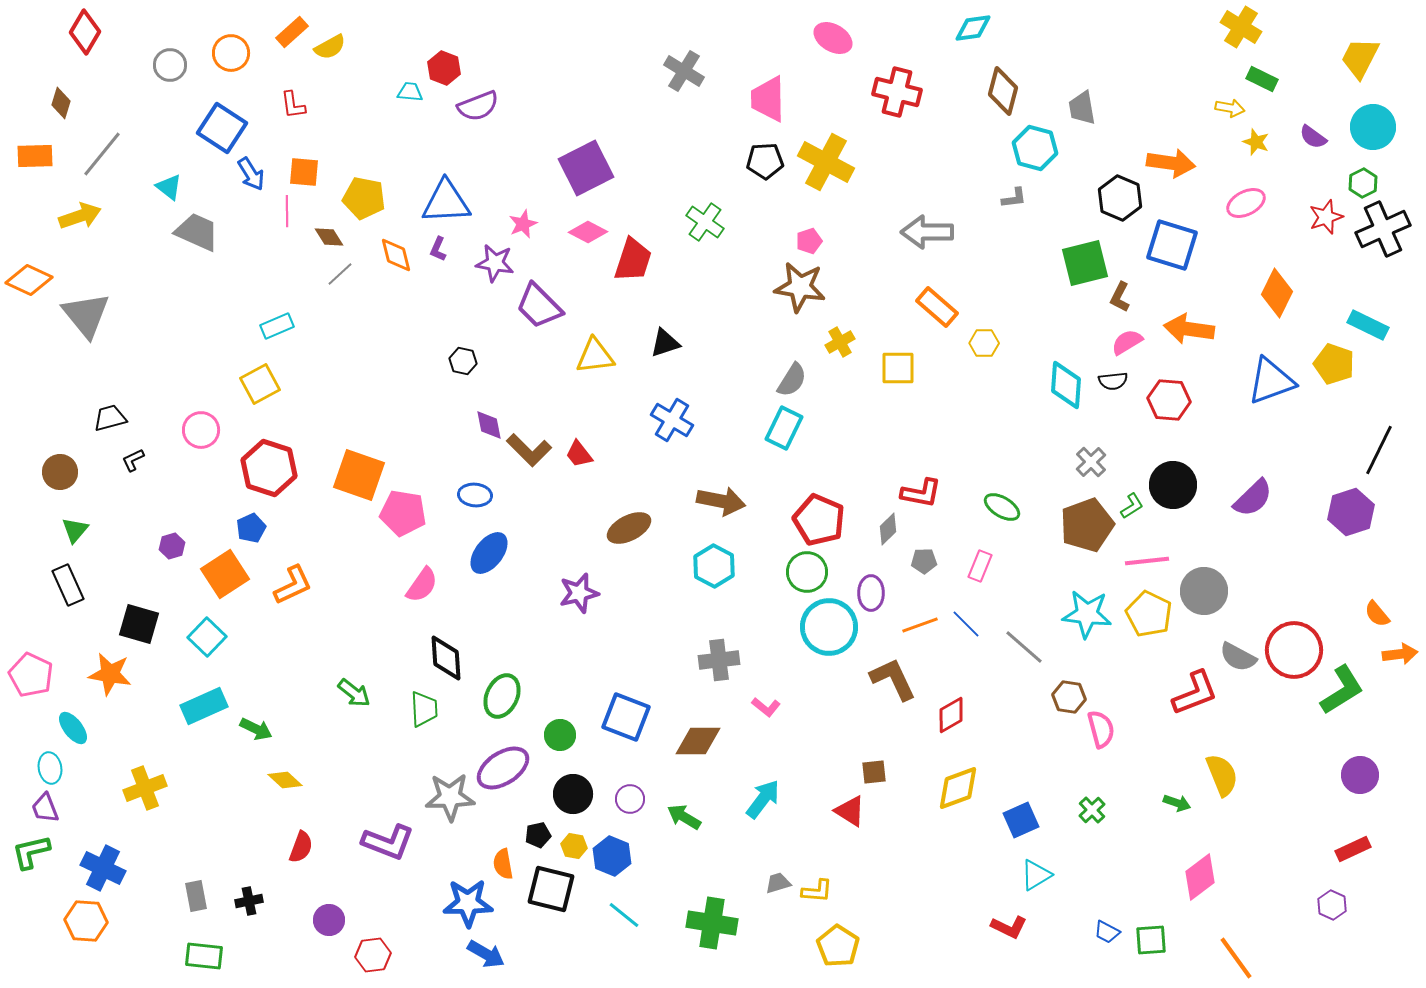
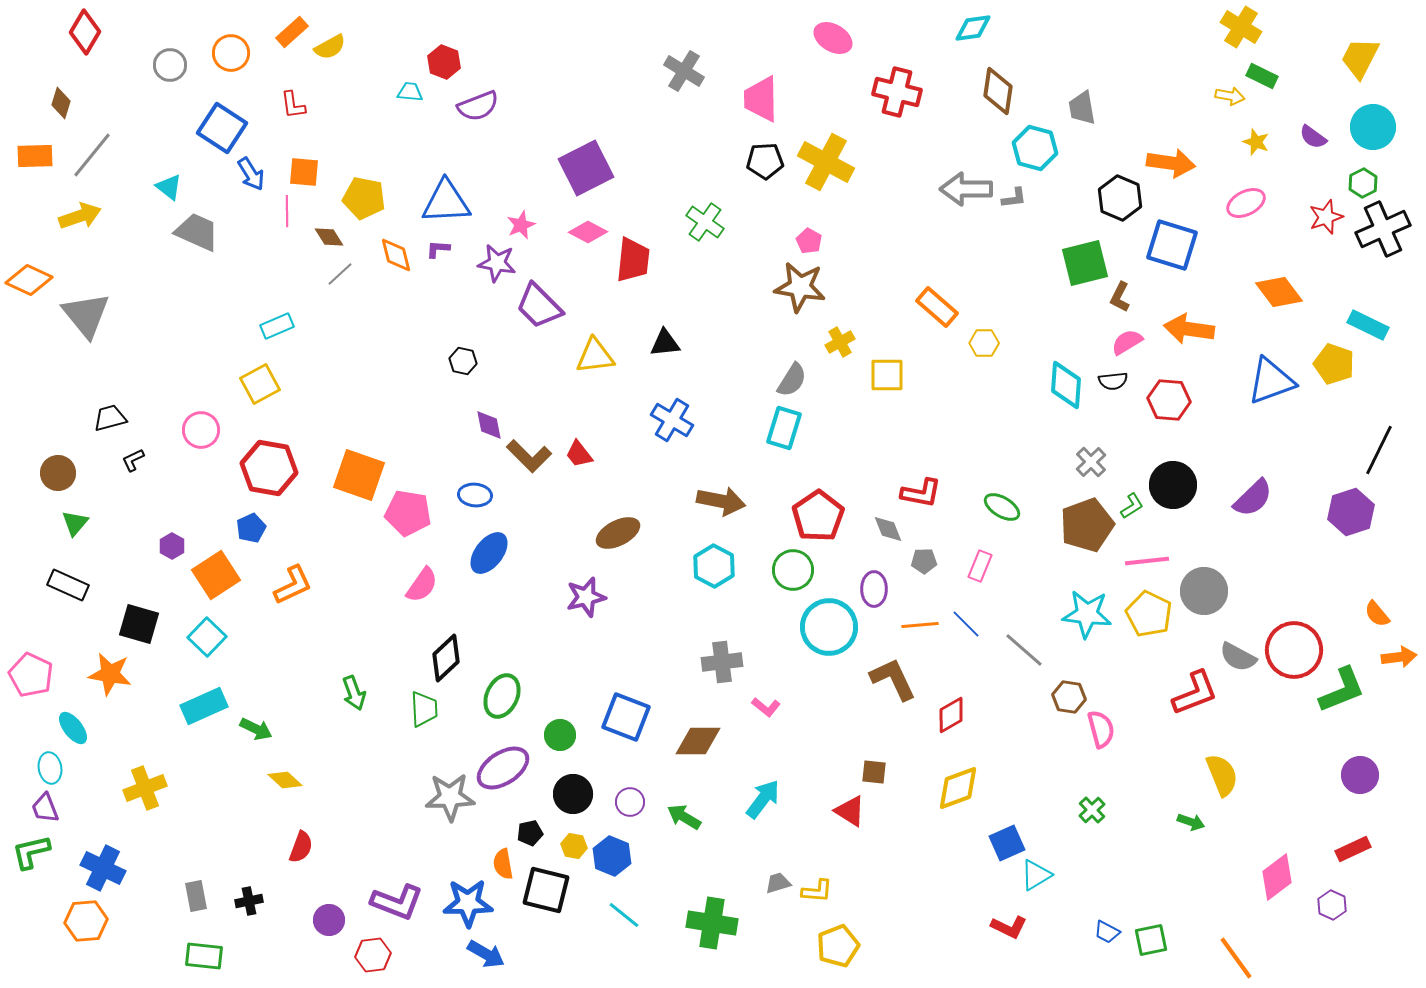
red hexagon at (444, 68): moved 6 px up
green rectangle at (1262, 79): moved 3 px up
brown diamond at (1003, 91): moved 5 px left; rotated 6 degrees counterclockwise
pink trapezoid at (768, 99): moved 7 px left
yellow arrow at (1230, 108): moved 12 px up
gray line at (102, 154): moved 10 px left, 1 px down
pink star at (523, 224): moved 2 px left, 1 px down
gray arrow at (927, 232): moved 39 px right, 43 px up
pink pentagon at (809, 241): rotated 25 degrees counterclockwise
purple L-shape at (438, 249): rotated 70 degrees clockwise
red trapezoid at (633, 260): rotated 12 degrees counterclockwise
purple star at (495, 263): moved 2 px right
orange diamond at (1277, 293): moved 2 px right, 1 px up; rotated 63 degrees counterclockwise
black triangle at (665, 343): rotated 12 degrees clockwise
yellow square at (898, 368): moved 11 px left, 7 px down
cyan rectangle at (784, 428): rotated 9 degrees counterclockwise
brown L-shape at (529, 450): moved 6 px down
red hexagon at (269, 468): rotated 8 degrees counterclockwise
brown circle at (60, 472): moved 2 px left, 1 px down
pink pentagon at (403, 513): moved 5 px right
red pentagon at (819, 520): moved 1 px left, 4 px up; rotated 15 degrees clockwise
brown ellipse at (629, 528): moved 11 px left, 5 px down
gray diamond at (888, 529): rotated 68 degrees counterclockwise
green triangle at (75, 530): moved 7 px up
purple hexagon at (172, 546): rotated 15 degrees counterclockwise
green circle at (807, 572): moved 14 px left, 2 px up
orange square at (225, 574): moved 9 px left, 1 px down
black rectangle at (68, 585): rotated 42 degrees counterclockwise
purple star at (579, 593): moved 7 px right, 4 px down
purple ellipse at (871, 593): moved 3 px right, 4 px up
orange line at (920, 625): rotated 15 degrees clockwise
gray line at (1024, 647): moved 3 px down
orange arrow at (1400, 654): moved 1 px left, 3 px down
black diamond at (446, 658): rotated 51 degrees clockwise
gray cross at (719, 660): moved 3 px right, 2 px down
green L-shape at (1342, 690): rotated 10 degrees clockwise
green arrow at (354, 693): rotated 32 degrees clockwise
brown square at (874, 772): rotated 12 degrees clockwise
purple circle at (630, 799): moved 3 px down
green arrow at (1177, 803): moved 14 px right, 19 px down
blue square at (1021, 820): moved 14 px left, 23 px down
black pentagon at (538, 835): moved 8 px left, 2 px up
purple L-shape at (388, 842): moved 9 px right, 60 px down
pink diamond at (1200, 877): moved 77 px right
black square at (551, 889): moved 5 px left, 1 px down
orange hexagon at (86, 921): rotated 9 degrees counterclockwise
green square at (1151, 940): rotated 8 degrees counterclockwise
yellow pentagon at (838, 946): rotated 18 degrees clockwise
